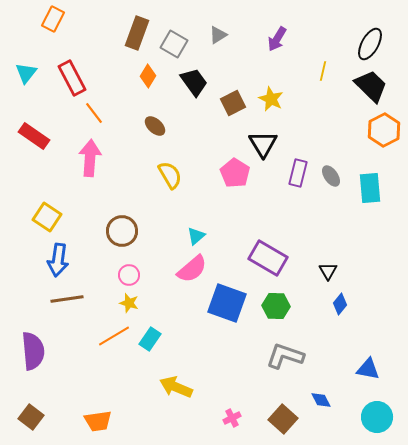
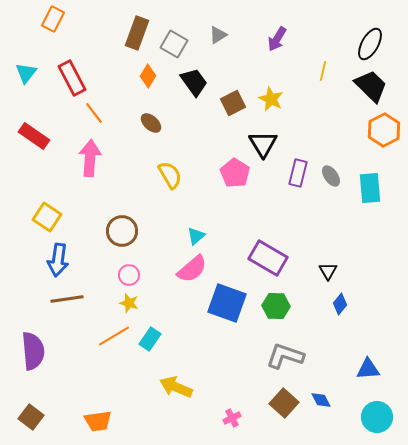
brown ellipse at (155, 126): moved 4 px left, 3 px up
blue triangle at (368, 369): rotated 15 degrees counterclockwise
brown square at (283, 419): moved 1 px right, 16 px up
